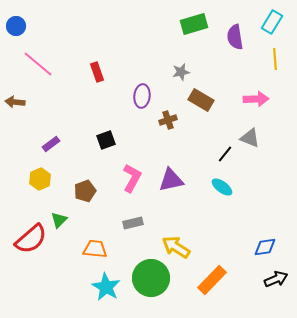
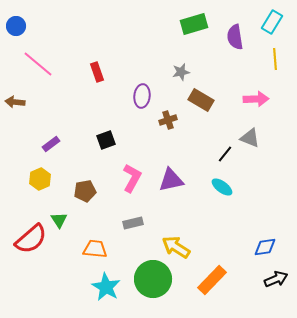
brown pentagon: rotated 10 degrees clockwise
green triangle: rotated 18 degrees counterclockwise
green circle: moved 2 px right, 1 px down
